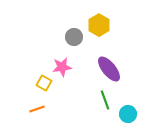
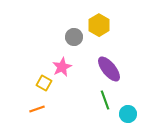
pink star: rotated 18 degrees counterclockwise
